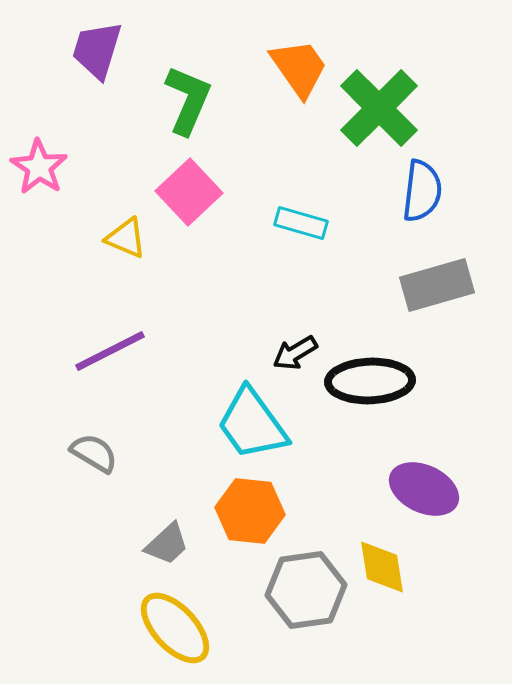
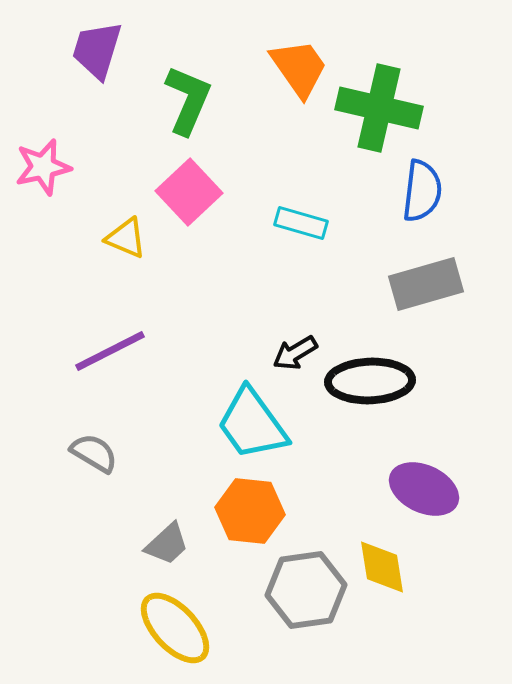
green cross: rotated 32 degrees counterclockwise
pink star: moved 4 px right; rotated 26 degrees clockwise
gray rectangle: moved 11 px left, 1 px up
